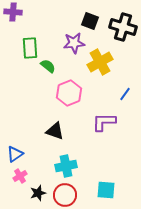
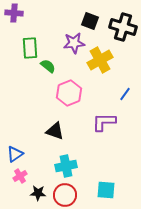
purple cross: moved 1 px right, 1 px down
yellow cross: moved 2 px up
black star: rotated 21 degrees clockwise
